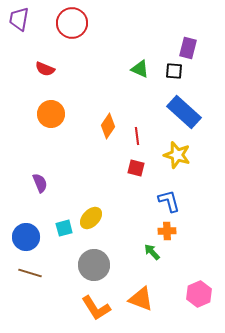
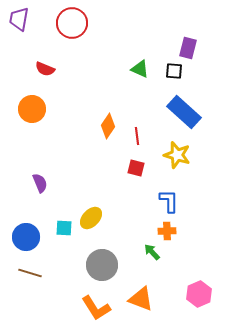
orange circle: moved 19 px left, 5 px up
blue L-shape: rotated 15 degrees clockwise
cyan square: rotated 18 degrees clockwise
gray circle: moved 8 px right
